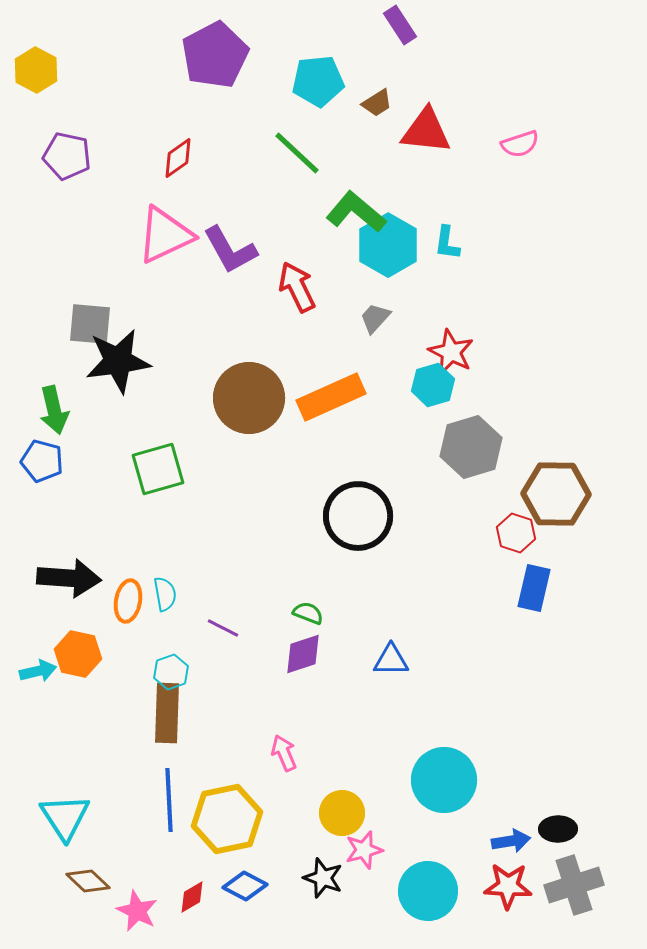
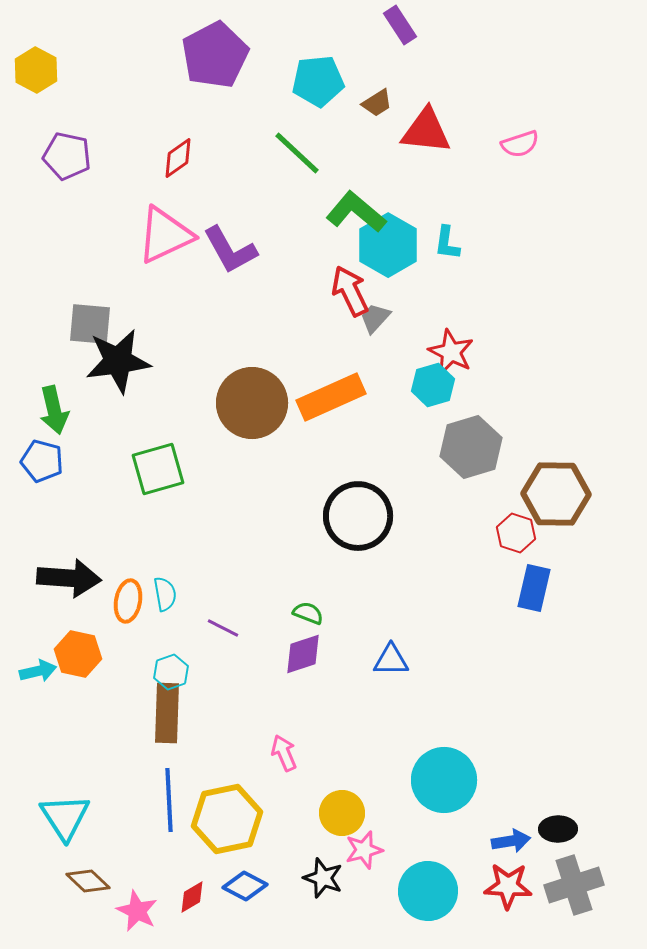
red arrow at (297, 287): moved 53 px right, 4 px down
brown circle at (249, 398): moved 3 px right, 5 px down
